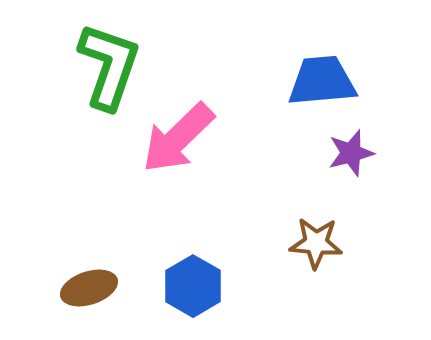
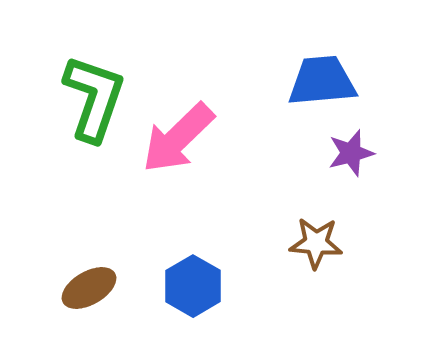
green L-shape: moved 15 px left, 32 px down
brown ellipse: rotated 12 degrees counterclockwise
